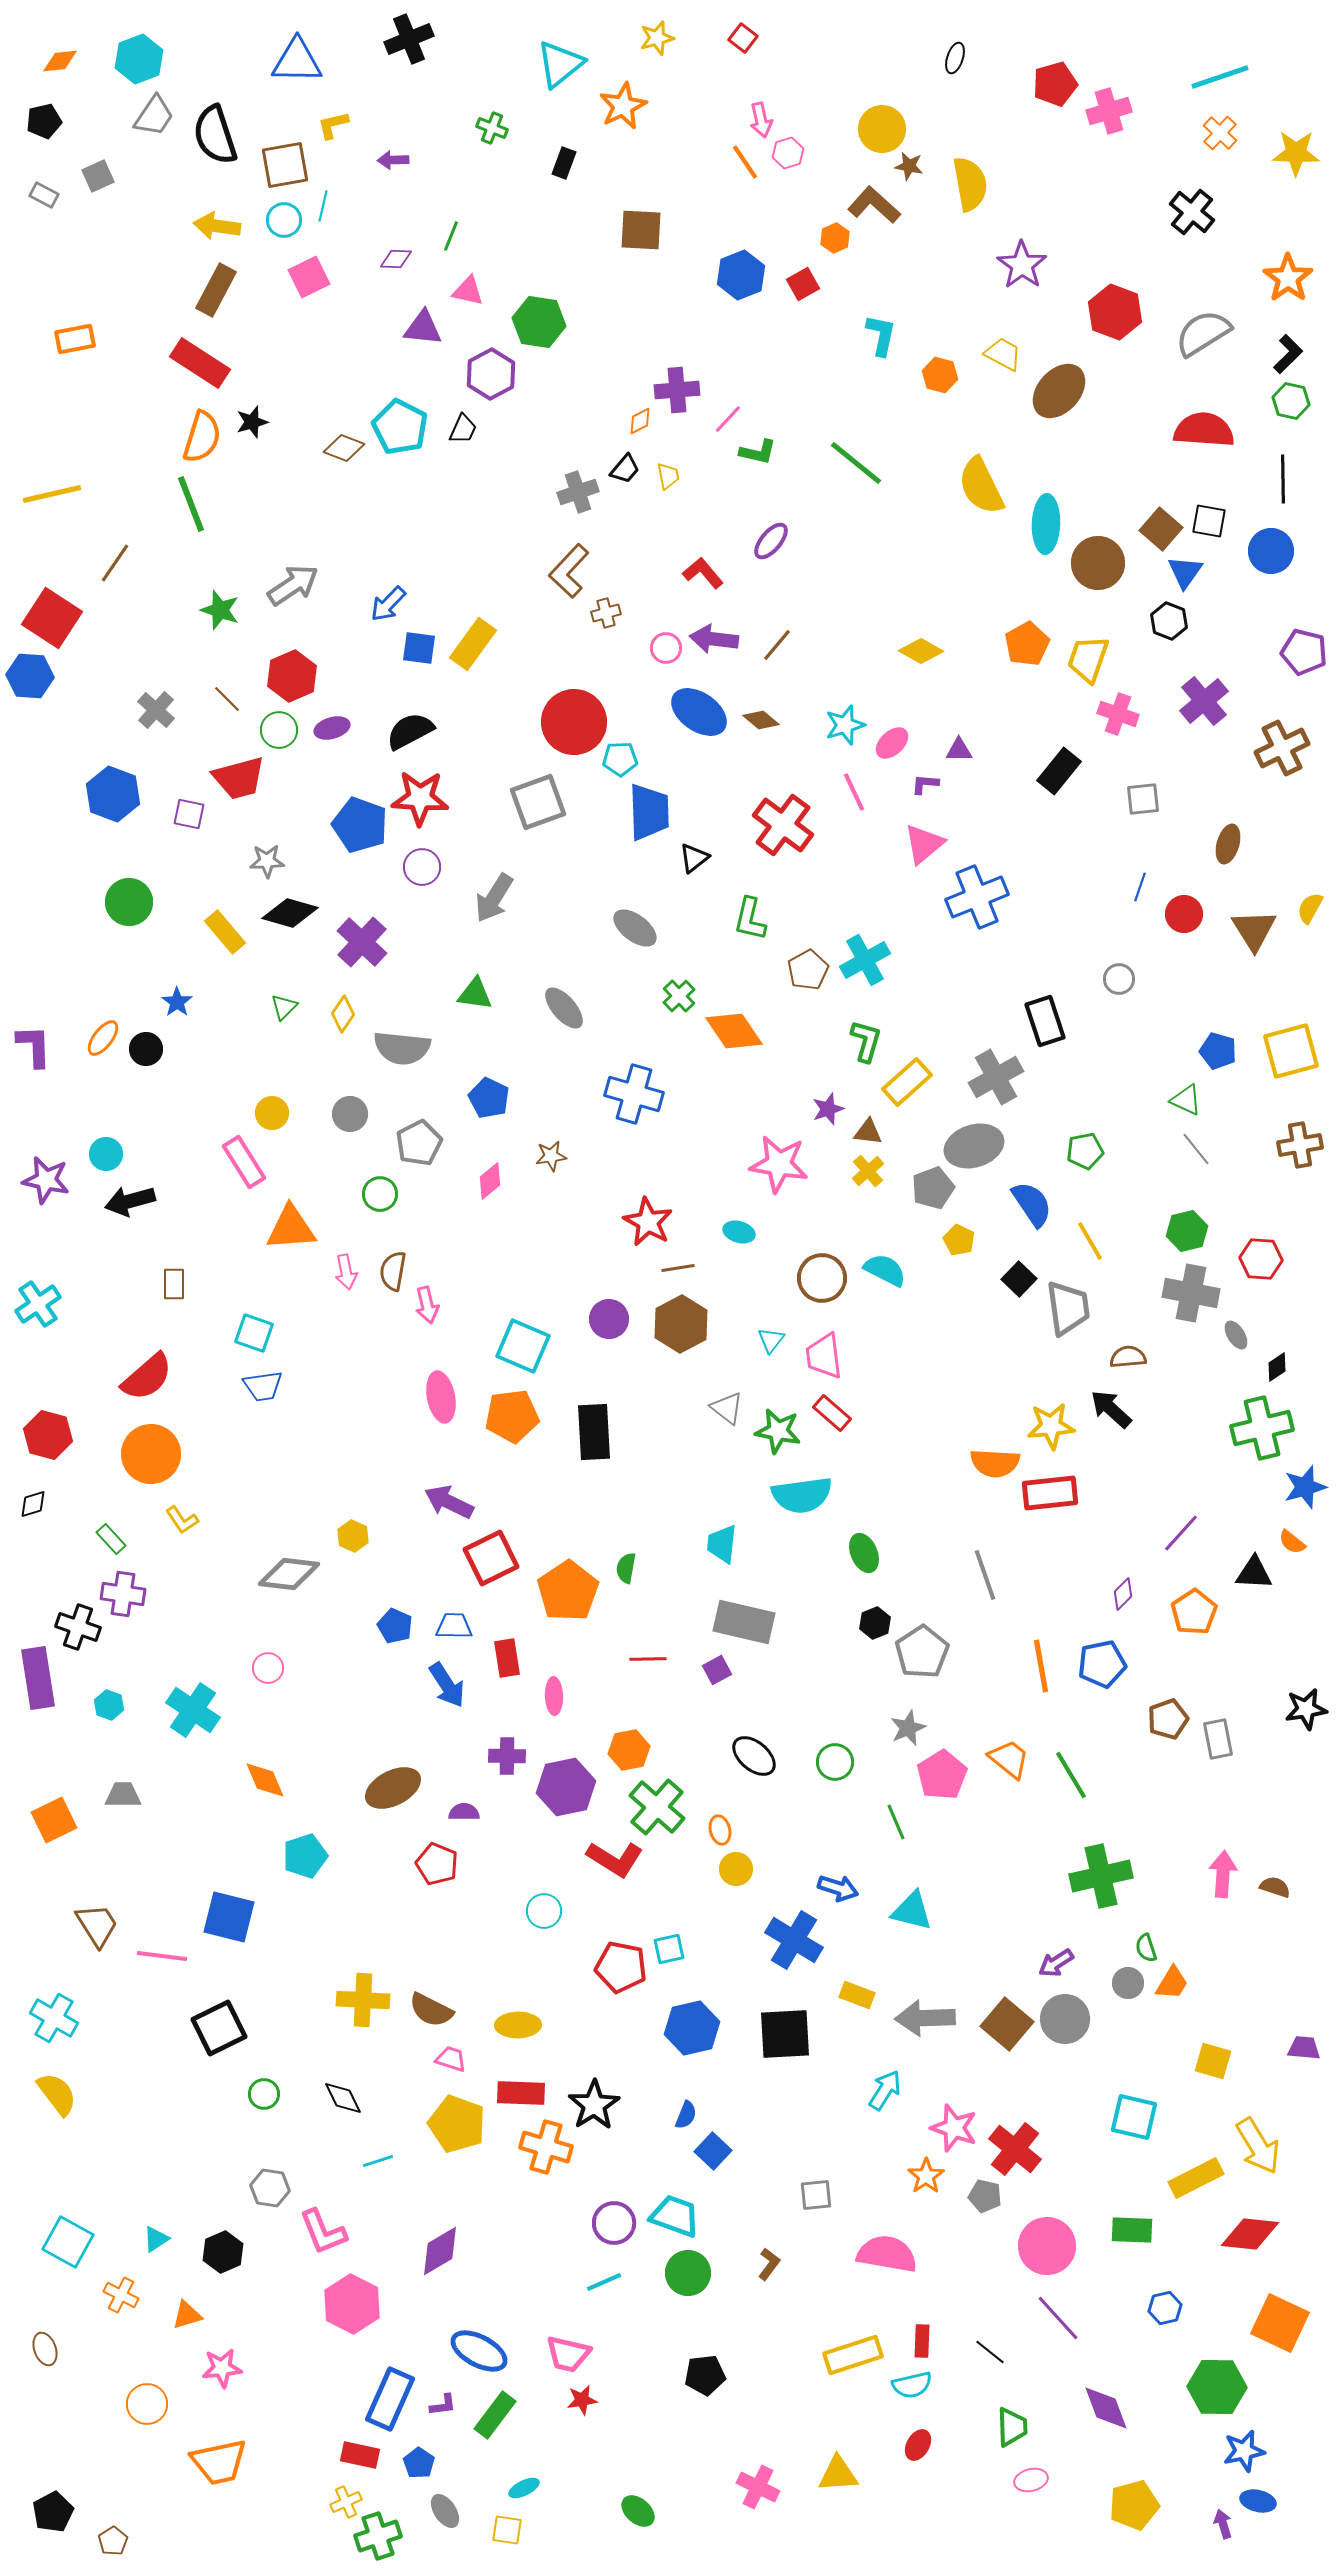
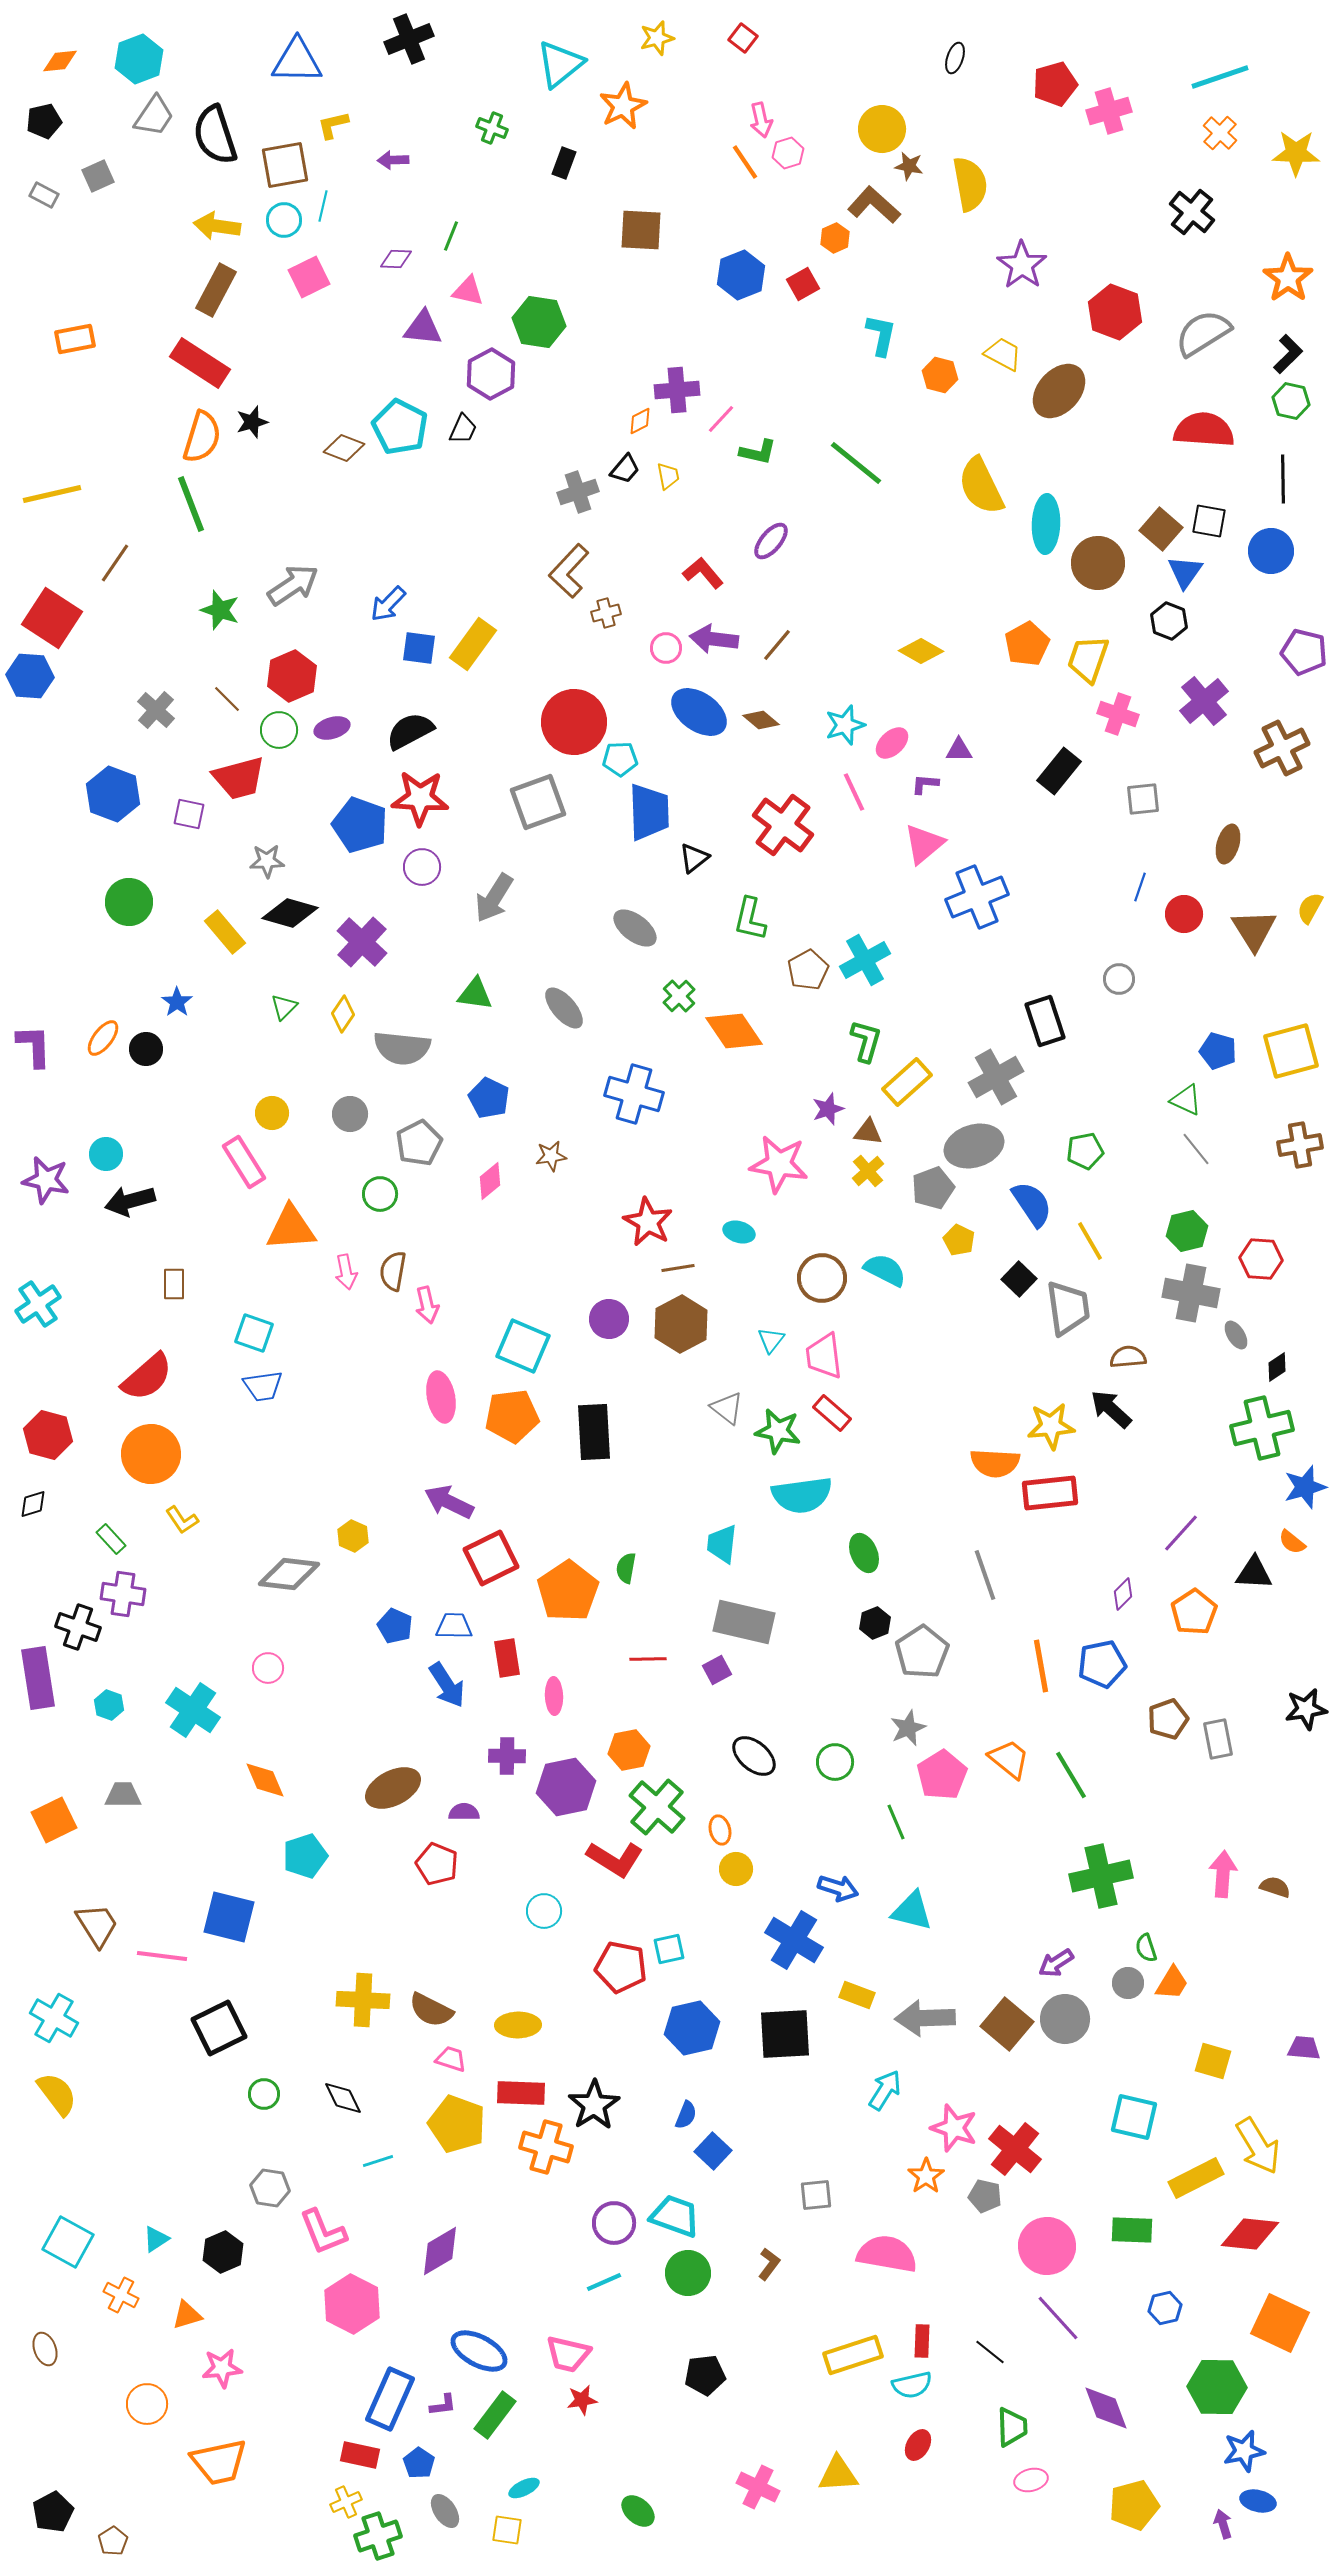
pink line at (728, 419): moved 7 px left
